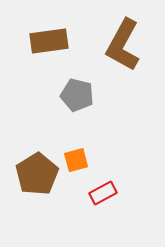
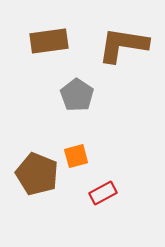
brown L-shape: rotated 70 degrees clockwise
gray pentagon: rotated 20 degrees clockwise
orange square: moved 4 px up
brown pentagon: rotated 18 degrees counterclockwise
